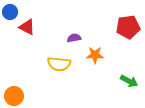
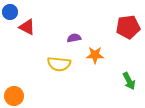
green arrow: rotated 36 degrees clockwise
